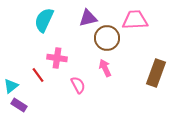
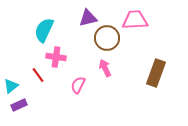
cyan semicircle: moved 10 px down
pink cross: moved 1 px left, 1 px up
pink semicircle: rotated 126 degrees counterclockwise
purple rectangle: rotated 56 degrees counterclockwise
